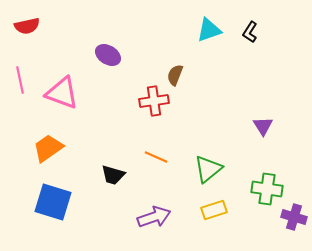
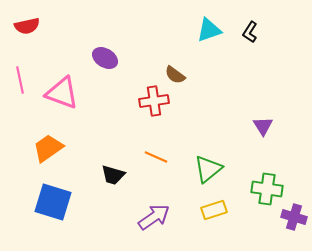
purple ellipse: moved 3 px left, 3 px down
brown semicircle: rotated 75 degrees counterclockwise
purple arrow: rotated 16 degrees counterclockwise
